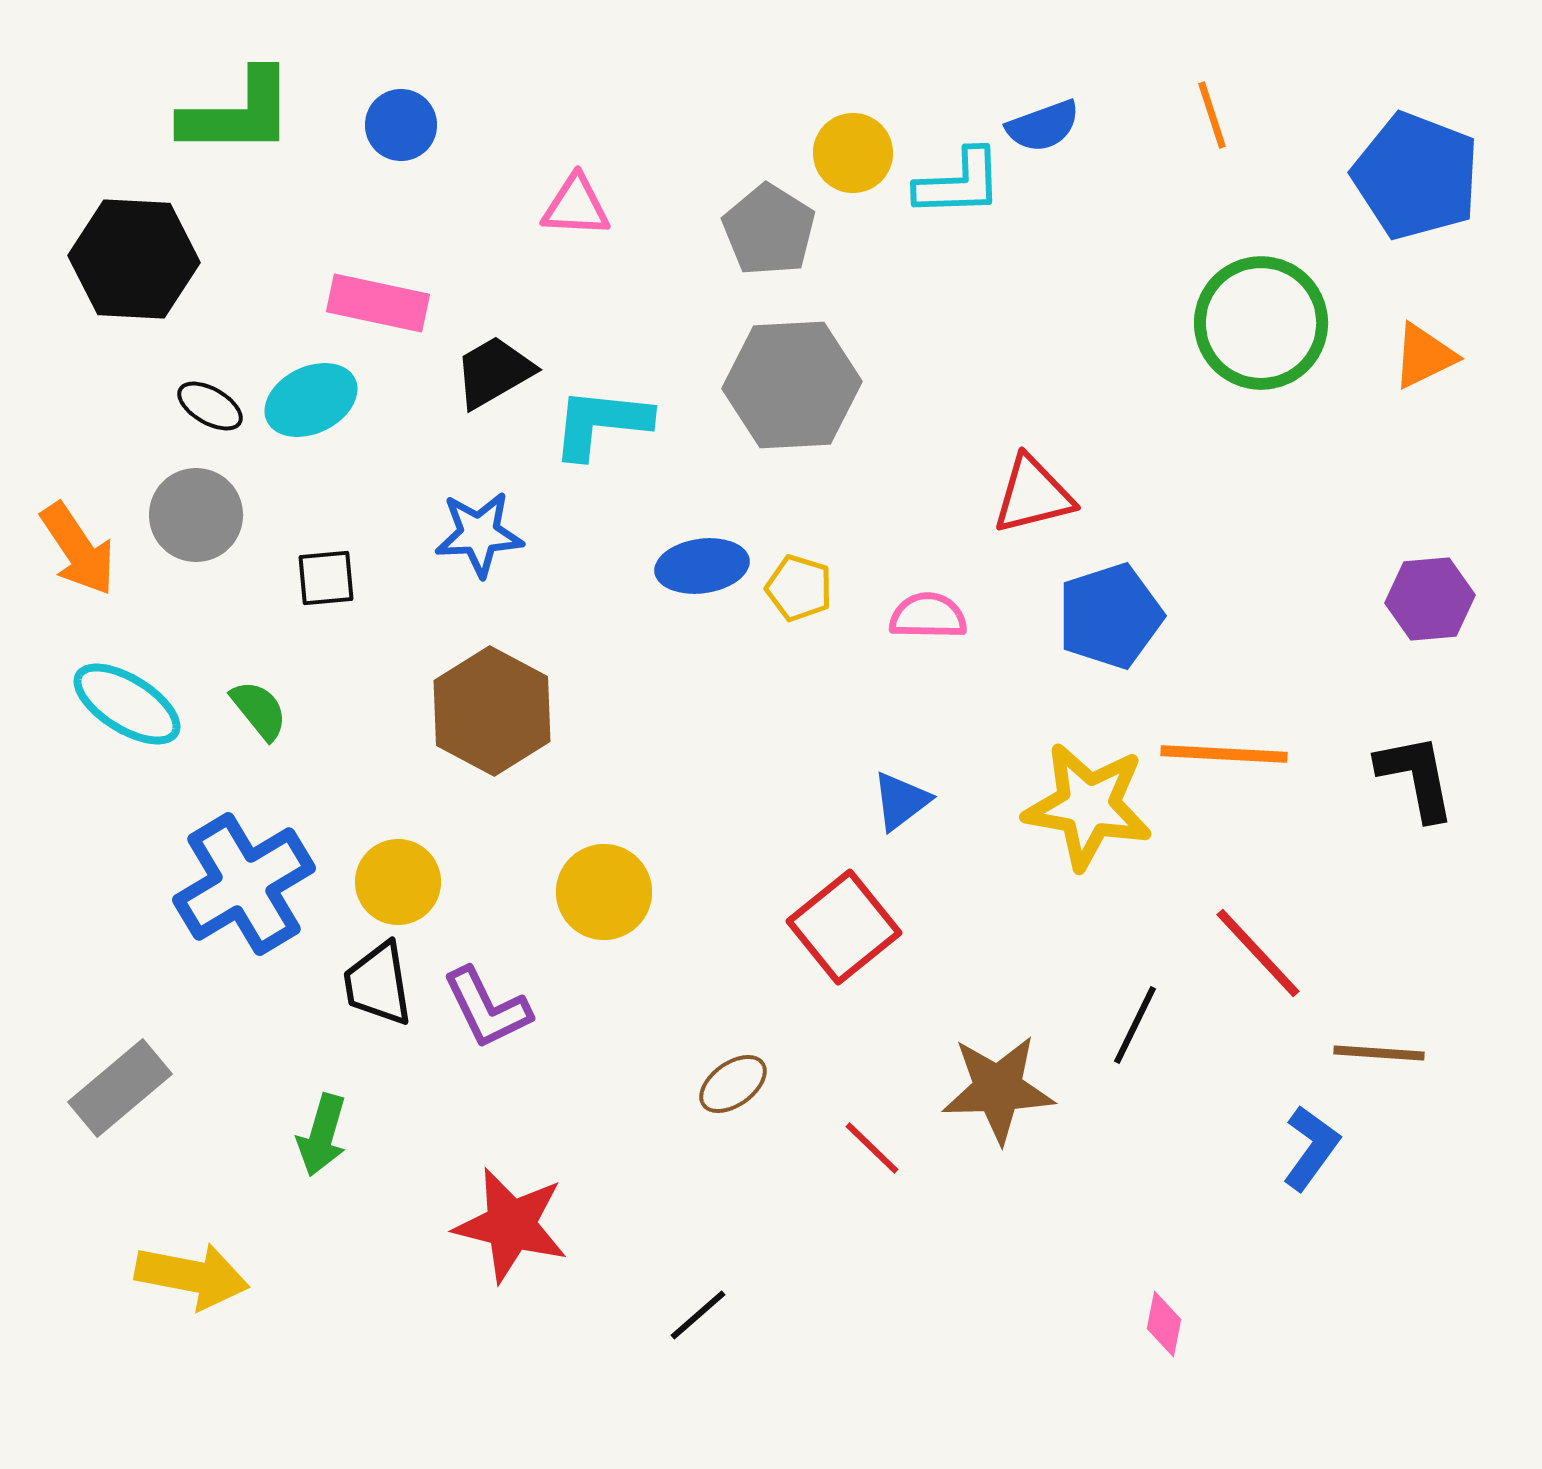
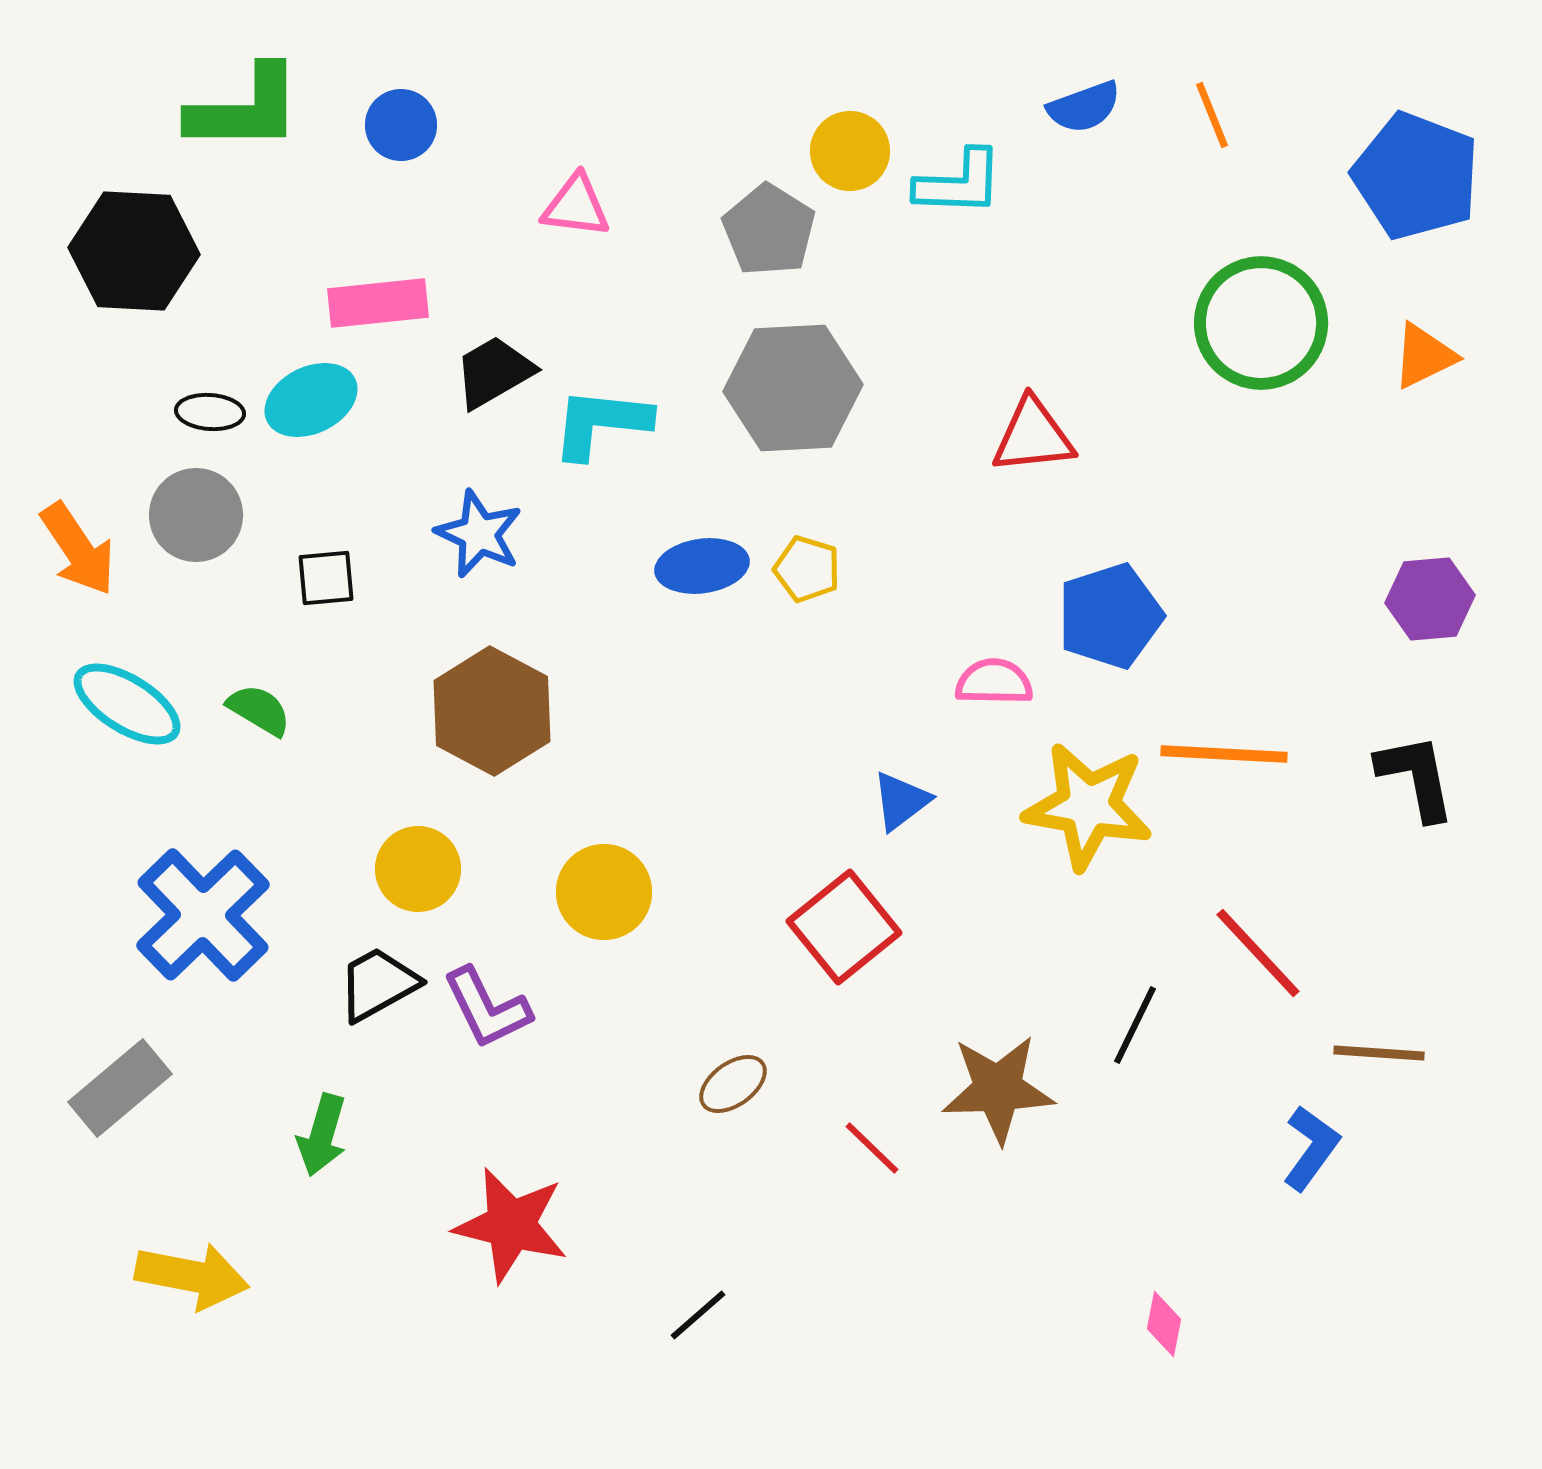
green L-shape at (238, 113): moved 7 px right, 4 px up
orange line at (1212, 115): rotated 4 degrees counterclockwise
blue semicircle at (1043, 126): moved 41 px right, 19 px up
yellow circle at (853, 153): moved 3 px left, 2 px up
cyan L-shape at (959, 183): rotated 4 degrees clockwise
pink triangle at (576, 206): rotated 4 degrees clockwise
black hexagon at (134, 259): moved 8 px up
pink rectangle at (378, 303): rotated 18 degrees counterclockwise
gray hexagon at (792, 385): moved 1 px right, 3 px down
black ellipse at (210, 406): moved 6 px down; rotated 26 degrees counterclockwise
red triangle at (1033, 495): moved 59 px up; rotated 8 degrees clockwise
blue star at (479, 534): rotated 28 degrees clockwise
yellow pentagon at (799, 588): moved 8 px right, 19 px up
pink semicircle at (928, 616): moved 66 px right, 66 px down
green semicircle at (259, 710): rotated 20 degrees counterclockwise
yellow circle at (398, 882): moved 20 px right, 13 px up
blue cross at (244, 884): moved 41 px left, 31 px down; rotated 13 degrees counterclockwise
black trapezoid at (378, 984): rotated 70 degrees clockwise
